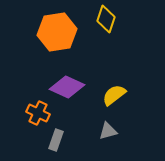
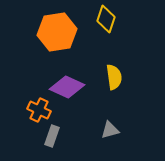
yellow semicircle: moved 18 px up; rotated 120 degrees clockwise
orange cross: moved 1 px right, 3 px up
gray triangle: moved 2 px right, 1 px up
gray rectangle: moved 4 px left, 4 px up
